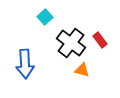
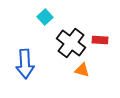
red rectangle: rotated 49 degrees counterclockwise
